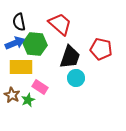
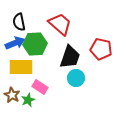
green hexagon: rotated 10 degrees counterclockwise
